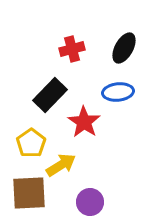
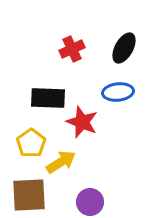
red cross: rotated 10 degrees counterclockwise
black rectangle: moved 2 px left, 3 px down; rotated 48 degrees clockwise
red star: moved 2 px left; rotated 12 degrees counterclockwise
yellow arrow: moved 3 px up
brown square: moved 2 px down
